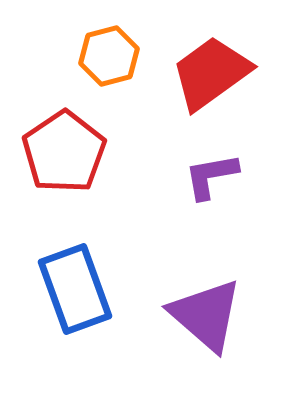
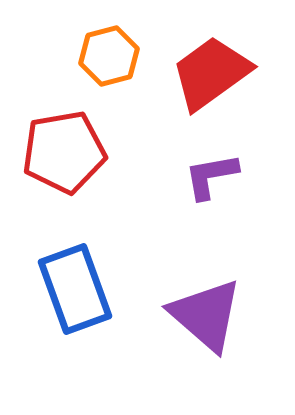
red pentagon: rotated 24 degrees clockwise
